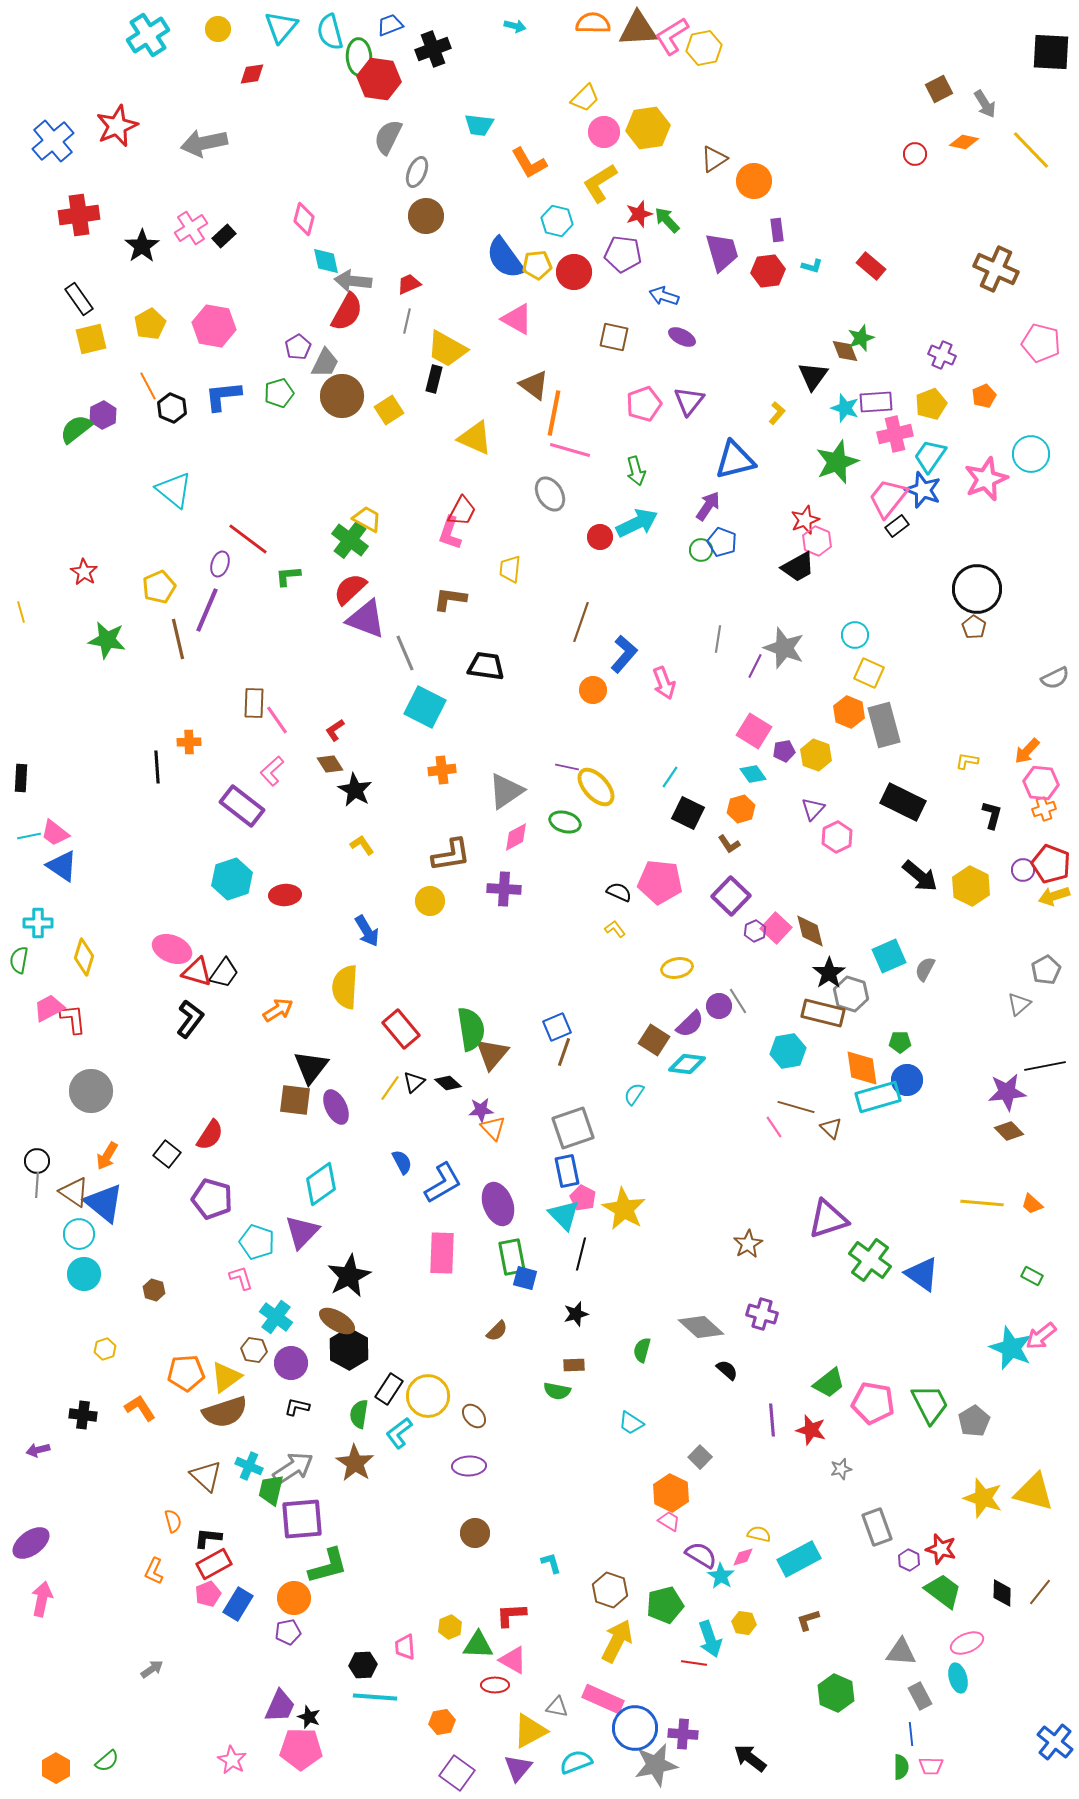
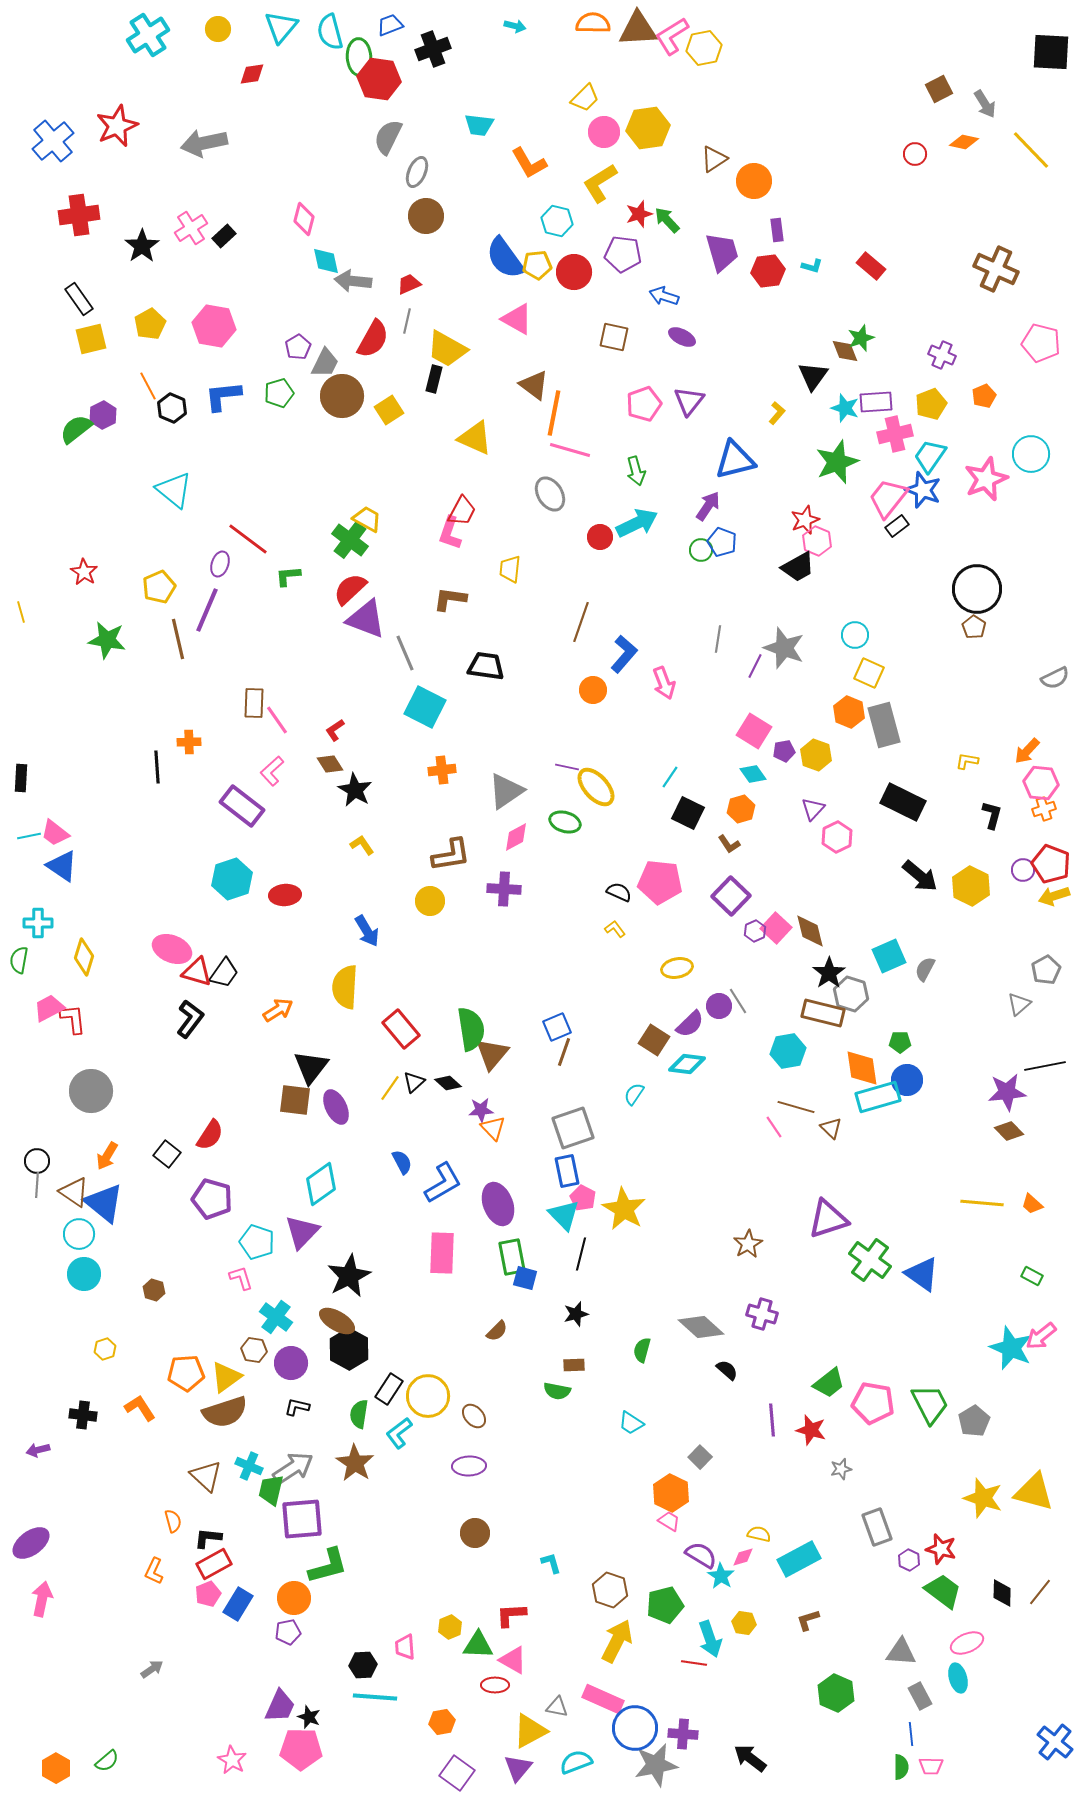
red semicircle at (347, 312): moved 26 px right, 27 px down
